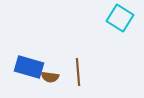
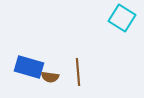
cyan square: moved 2 px right
